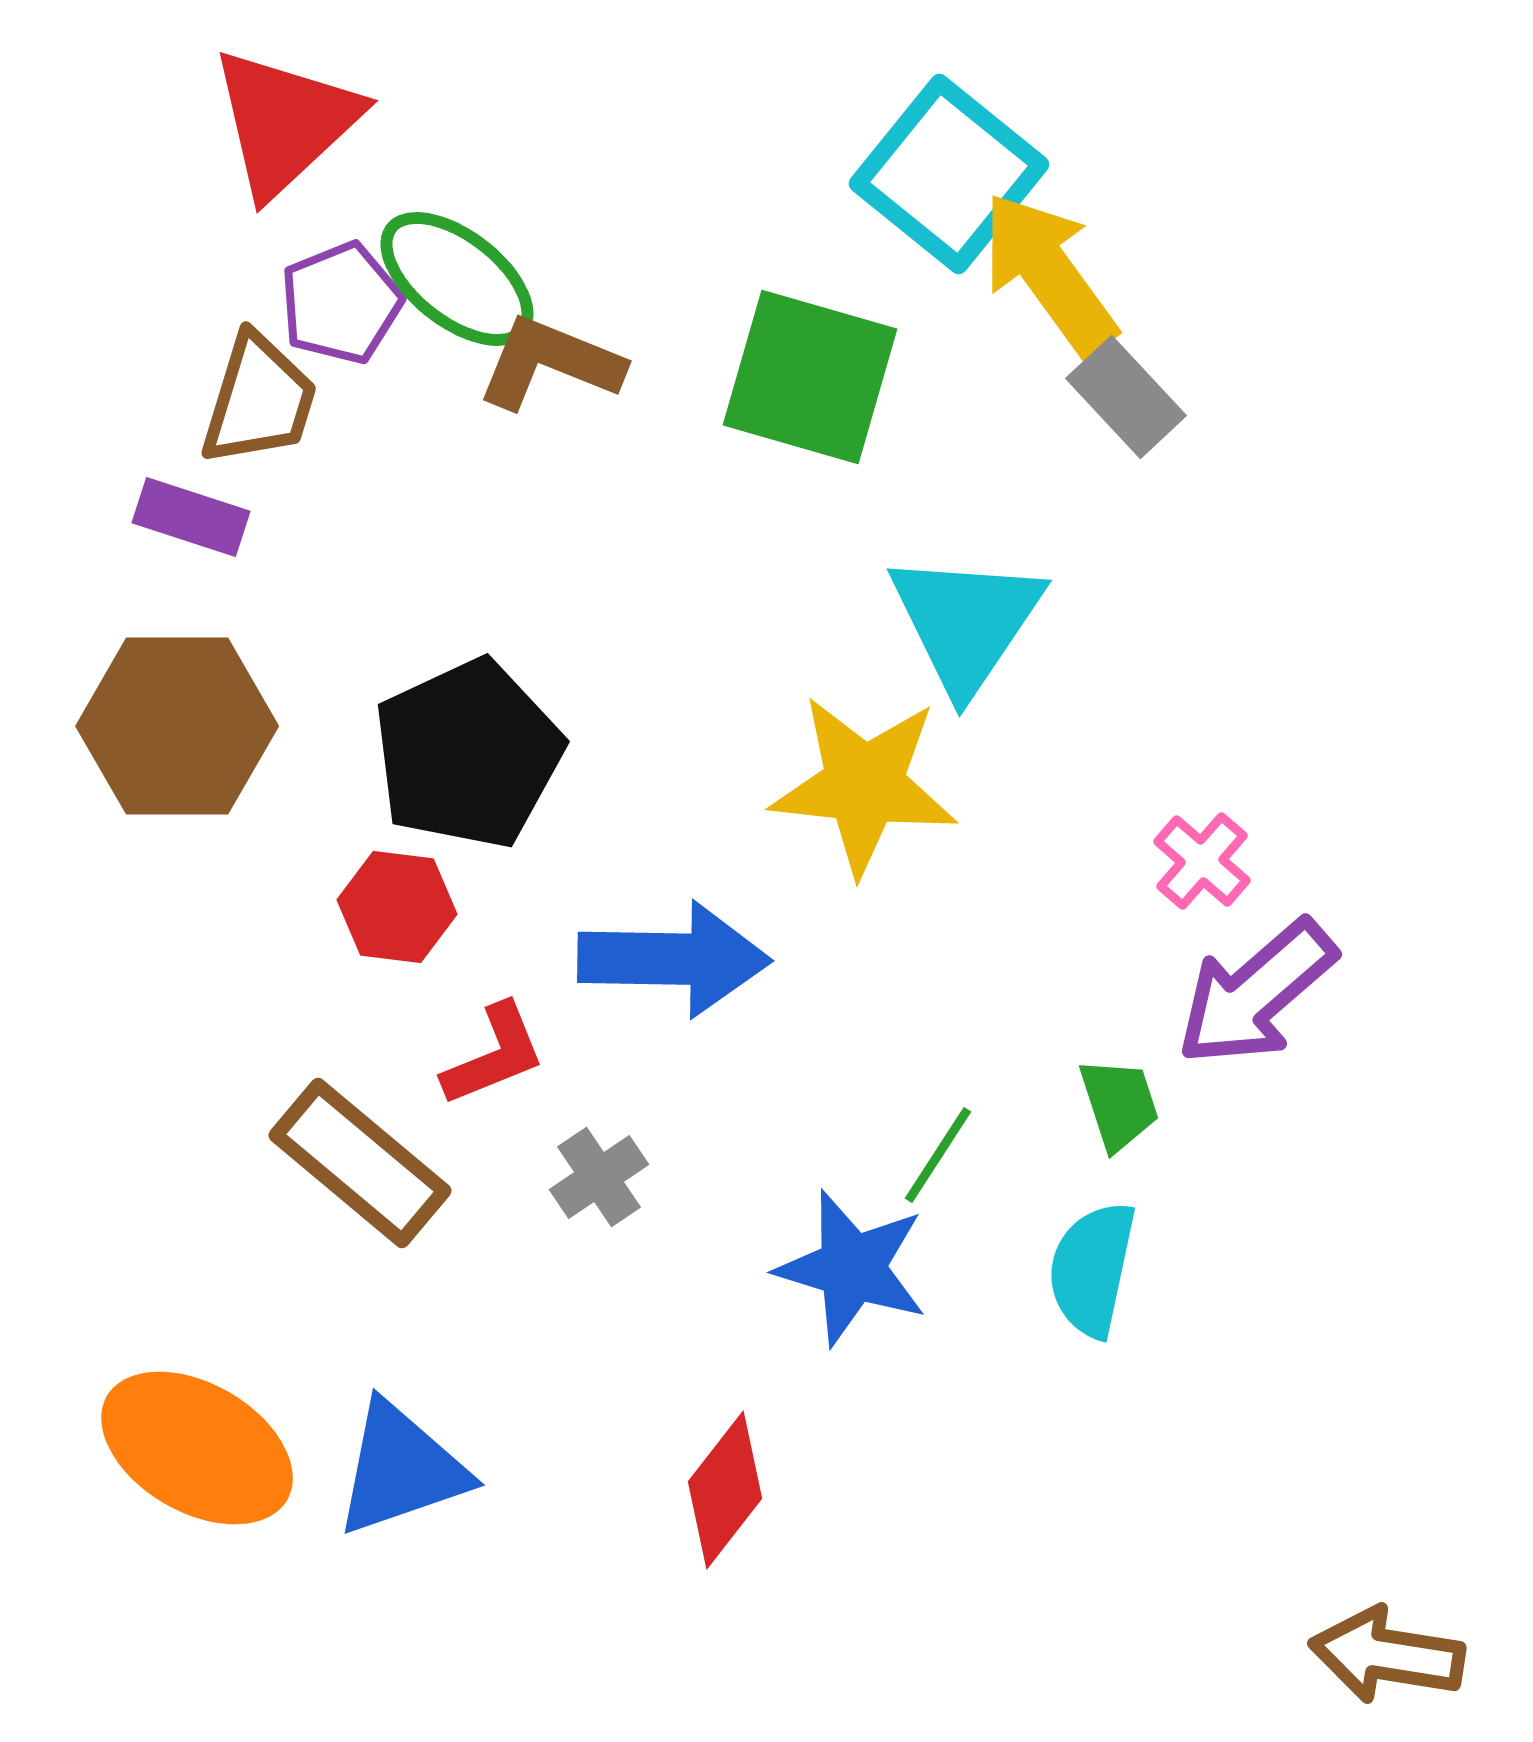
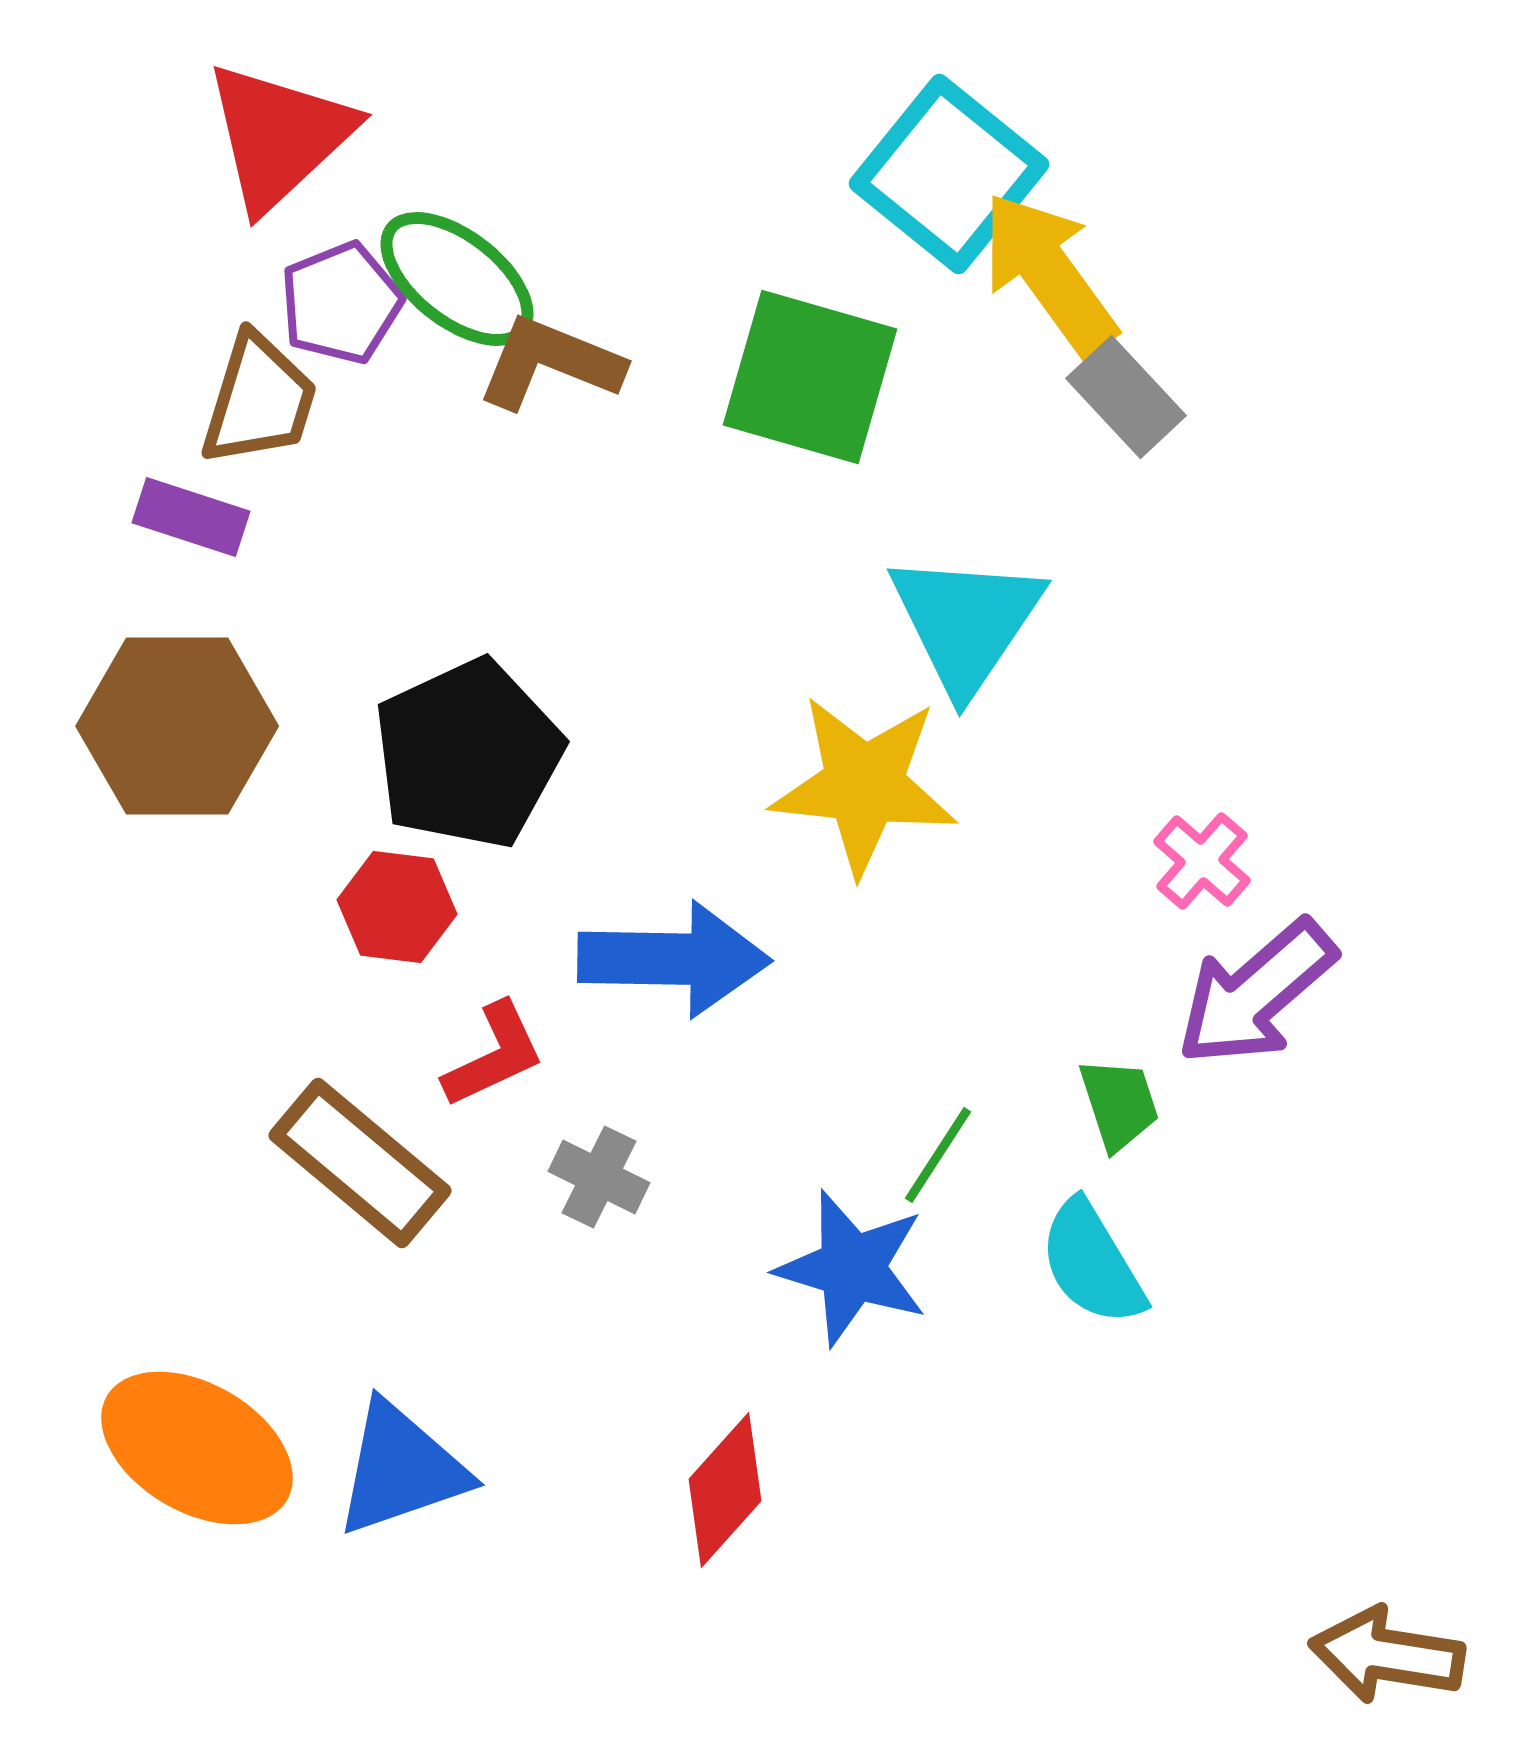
red triangle: moved 6 px left, 14 px down
red L-shape: rotated 3 degrees counterclockwise
gray cross: rotated 30 degrees counterclockwise
cyan semicircle: moved 6 px up; rotated 43 degrees counterclockwise
red diamond: rotated 4 degrees clockwise
